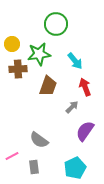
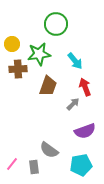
gray arrow: moved 1 px right, 3 px up
purple semicircle: rotated 145 degrees counterclockwise
gray semicircle: moved 10 px right, 10 px down
pink line: moved 8 px down; rotated 24 degrees counterclockwise
cyan pentagon: moved 6 px right, 3 px up; rotated 15 degrees clockwise
